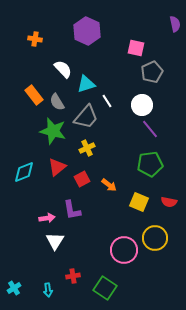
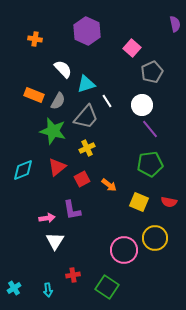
pink square: moved 4 px left; rotated 30 degrees clockwise
orange rectangle: rotated 30 degrees counterclockwise
gray semicircle: moved 1 px right, 1 px up; rotated 120 degrees counterclockwise
cyan diamond: moved 1 px left, 2 px up
red cross: moved 1 px up
green square: moved 2 px right, 1 px up
